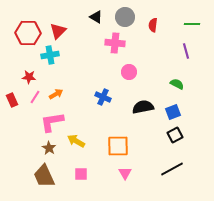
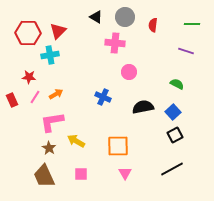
purple line: rotated 56 degrees counterclockwise
blue square: rotated 21 degrees counterclockwise
